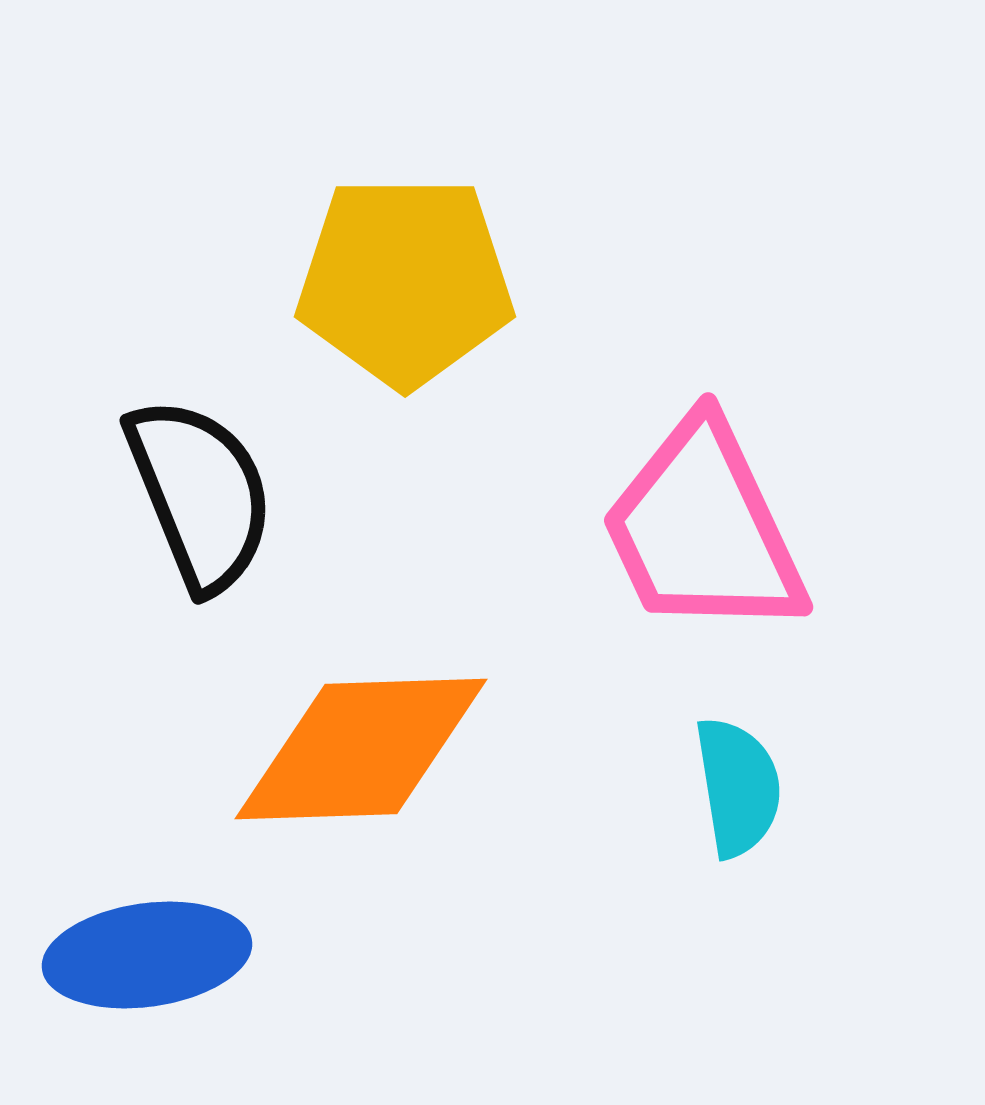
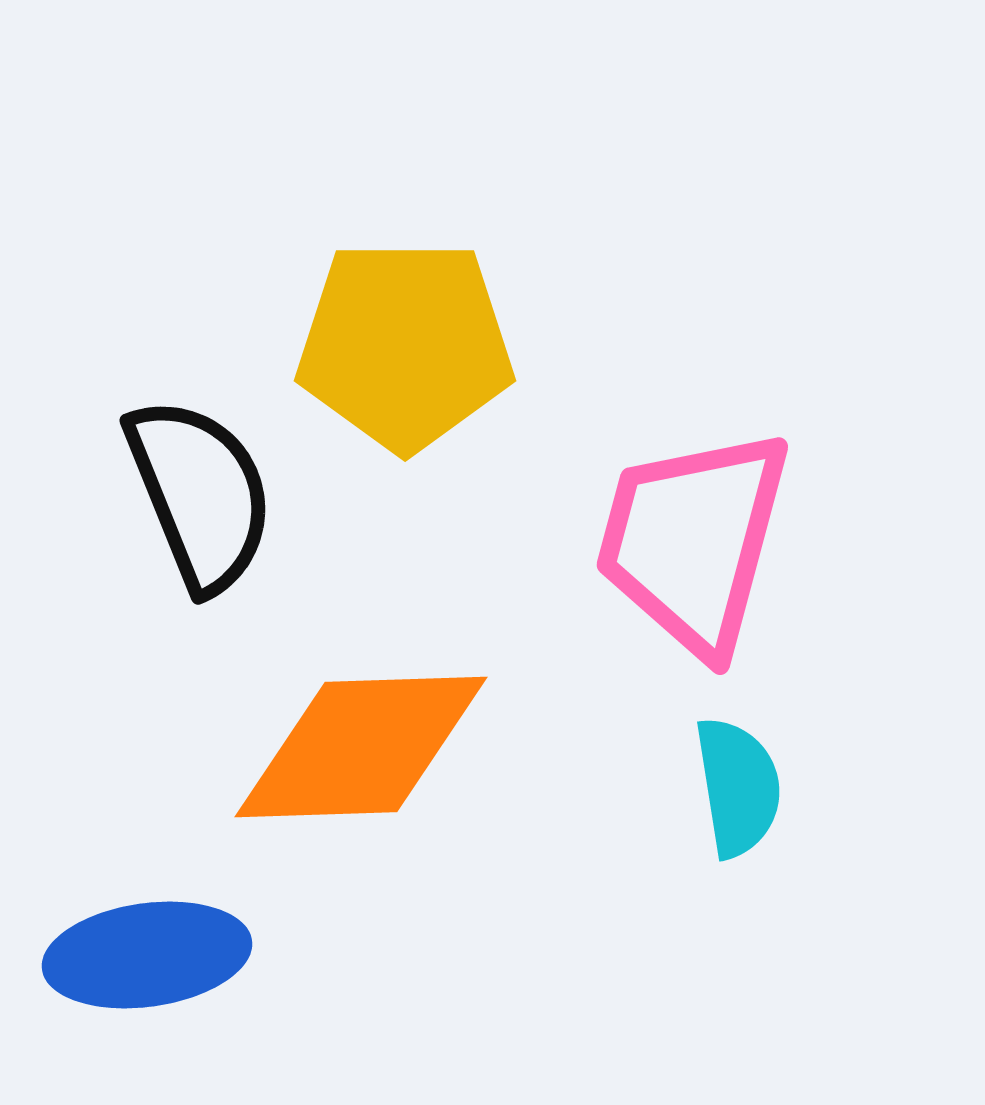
yellow pentagon: moved 64 px down
pink trapezoid: moved 10 px left, 12 px down; rotated 40 degrees clockwise
orange diamond: moved 2 px up
